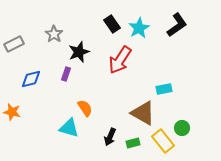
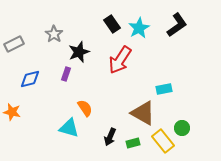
blue diamond: moved 1 px left
